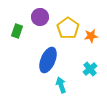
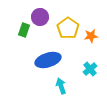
green rectangle: moved 7 px right, 1 px up
blue ellipse: rotated 50 degrees clockwise
cyan arrow: moved 1 px down
